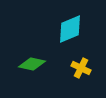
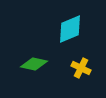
green diamond: moved 2 px right
